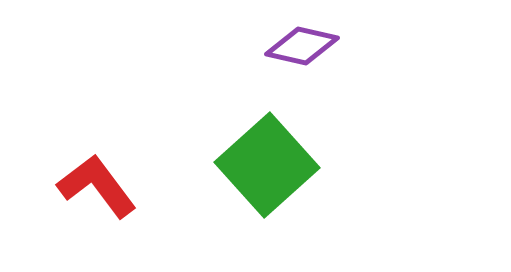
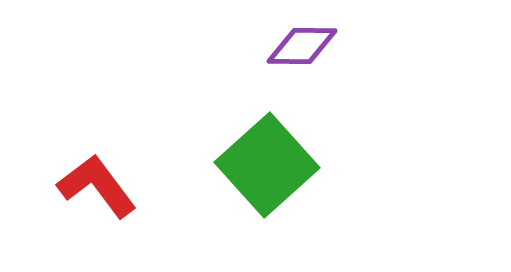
purple diamond: rotated 12 degrees counterclockwise
